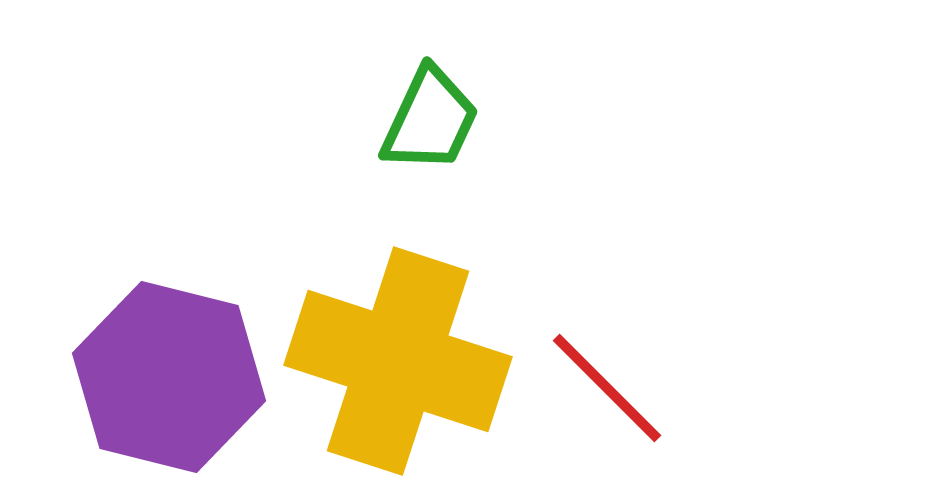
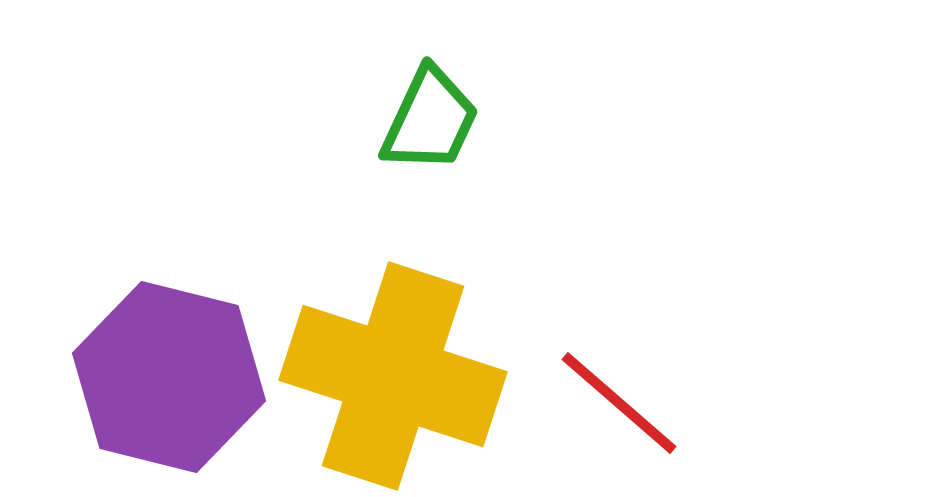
yellow cross: moved 5 px left, 15 px down
red line: moved 12 px right, 15 px down; rotated 4 degrees counterclockwise
